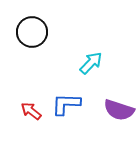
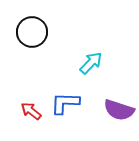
blue L-shape: moved 1 px left, 1 px up
